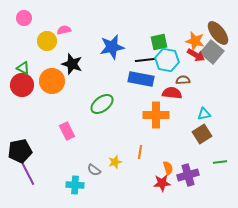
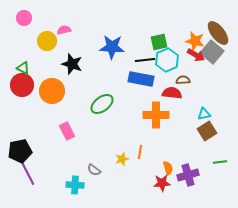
blue star: rotated 15 degrees clockwise
cyan hexagon: rotated 25 degrees clockwise
orange circle: moved 10 px down
brown square: moved 5 px right, 3 px up
yellow star: moved 7 px right, 3 px up
